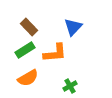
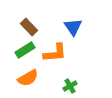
blue triangle: rotated 18 degrees counterclockwise
